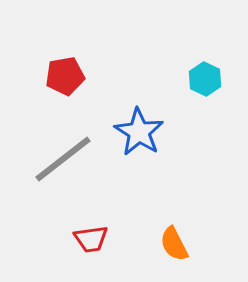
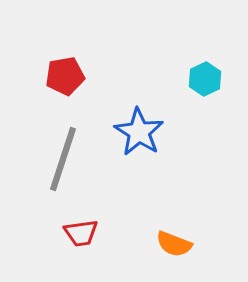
cyan hexagon: rotated 8 degrees clockwise
gray line: rotated 34 degrees counterclockwise
red trapezoid: moved 10 px left, 6 px up
orange semicircle: rotated 42 degrees counterclockwise
